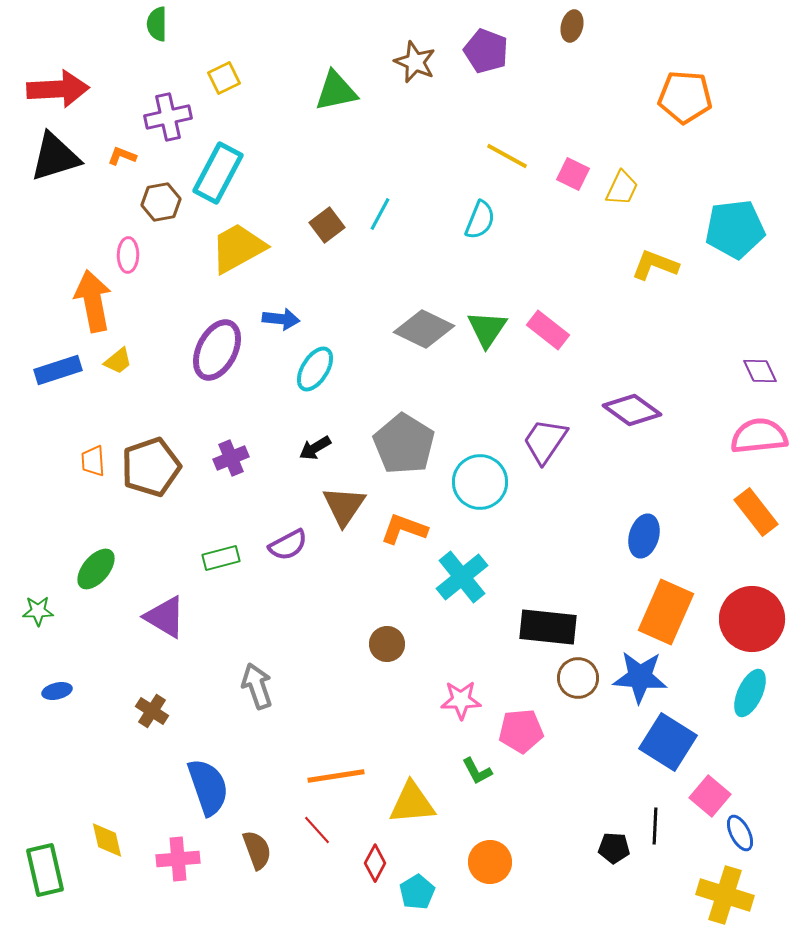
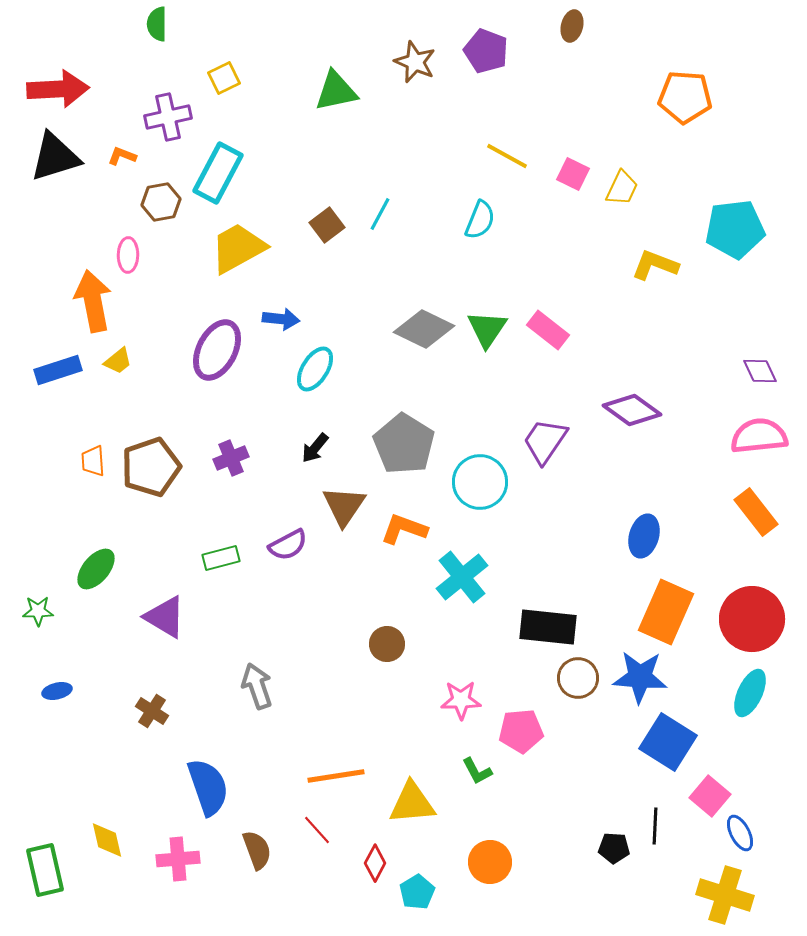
black arrow at (315, 448): rotated 20 degrees counterclockwise
